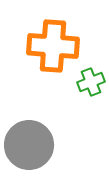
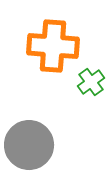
green cross: rotated 16 degrees counterclockwise
